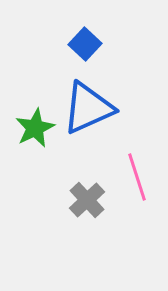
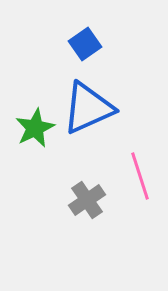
blue square: rotated 12 degrees clockwise
pink line: moved 3 px right, 1 px up
gray cross: rotated 9 degrees clockwise
